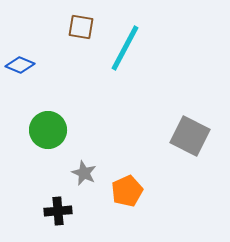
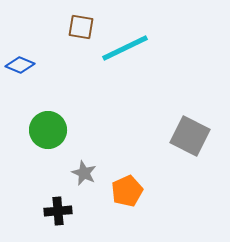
cyan line: rotated 36 degrees clockwise
